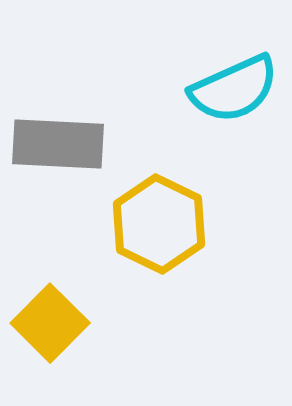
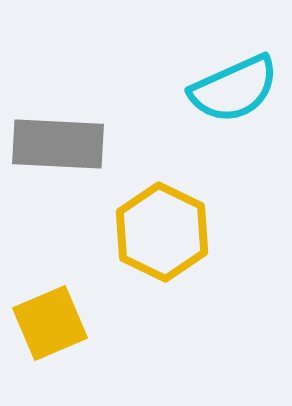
yellow hexagon: moved 3 px right, 8 px down
yellow square: rotated 22 degrees clockwise
